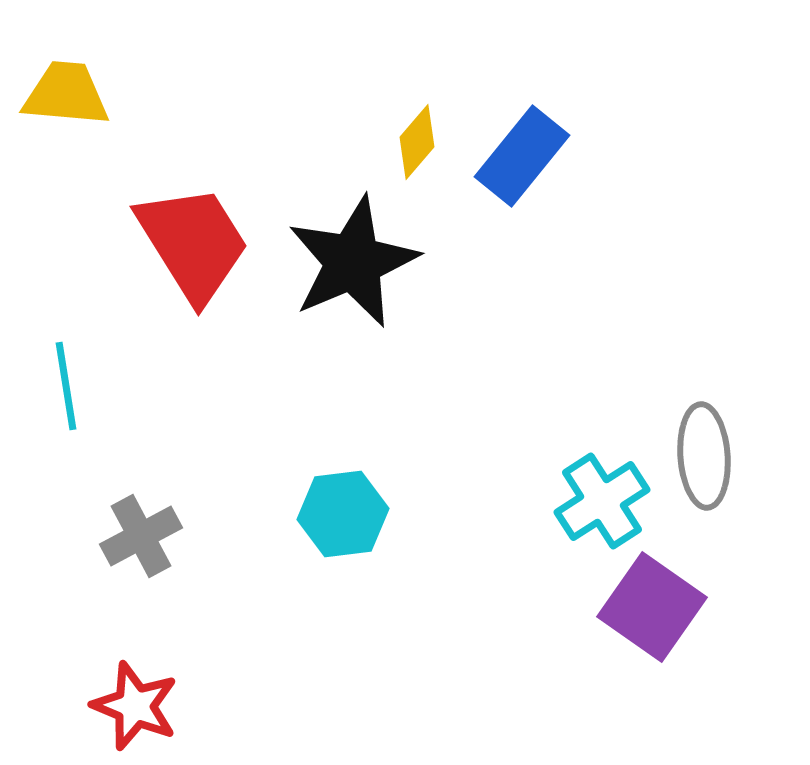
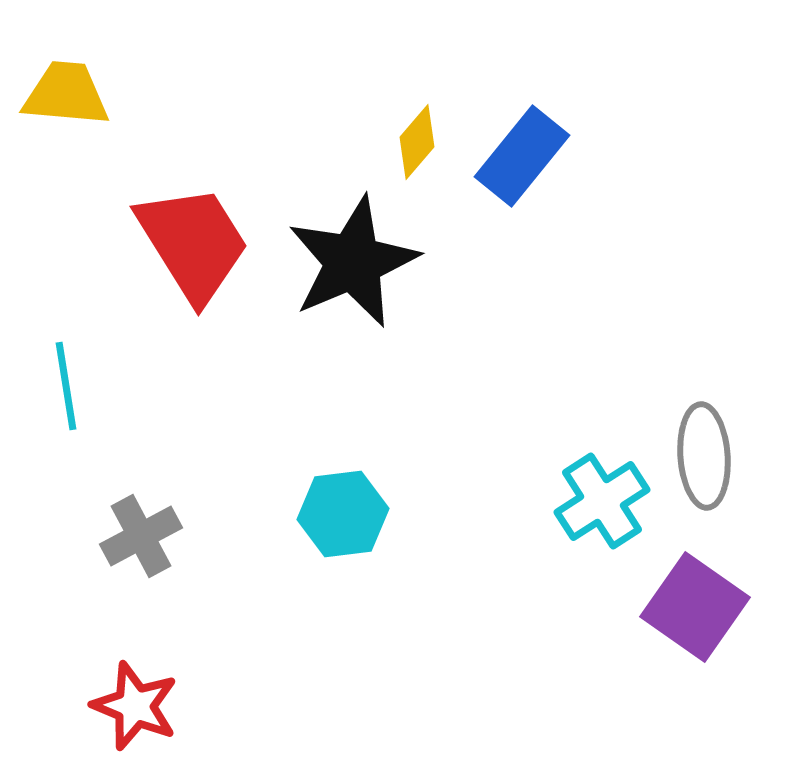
purple square: moved 43 px right
